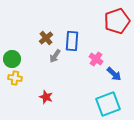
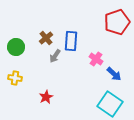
red pentagon: moved 1 px down
blue rectangle: moved 1 px left
green circle: moved 4 px right, 12 px up
red star: rotated 24 degrees clockwise
cyan square: moved 2 px right; rotated 35 degrees counterclockwise
